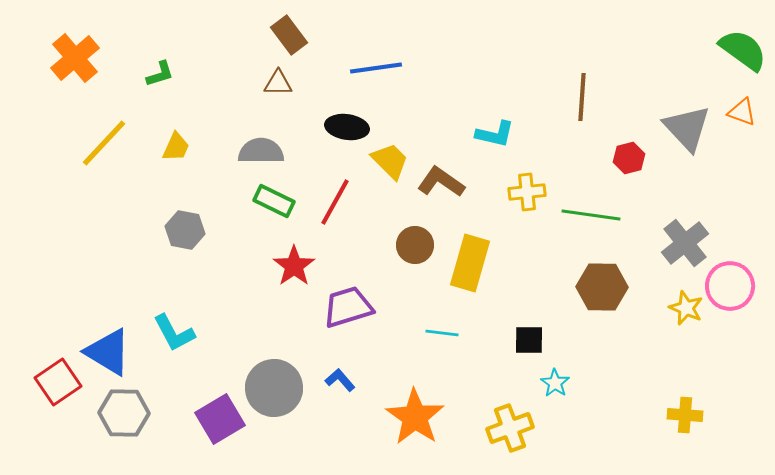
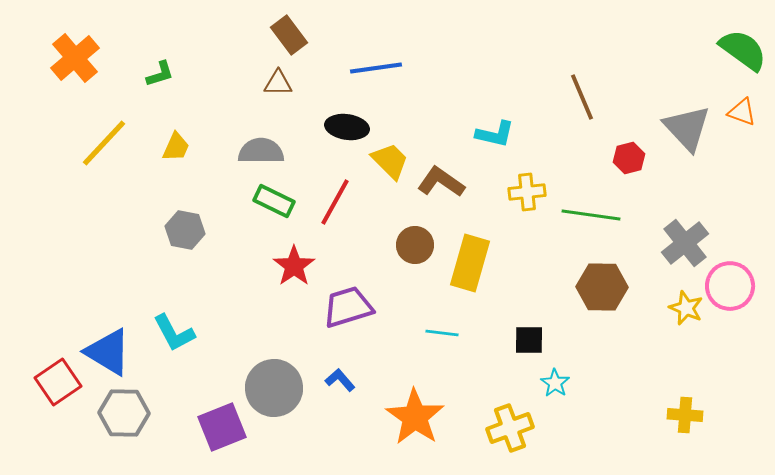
brown line at (582, 97): rotated 27 degrees counterclockwise
purple square at (220, 419): moved 2 px right, 8 px down; rotated 9 degrees clockwise
